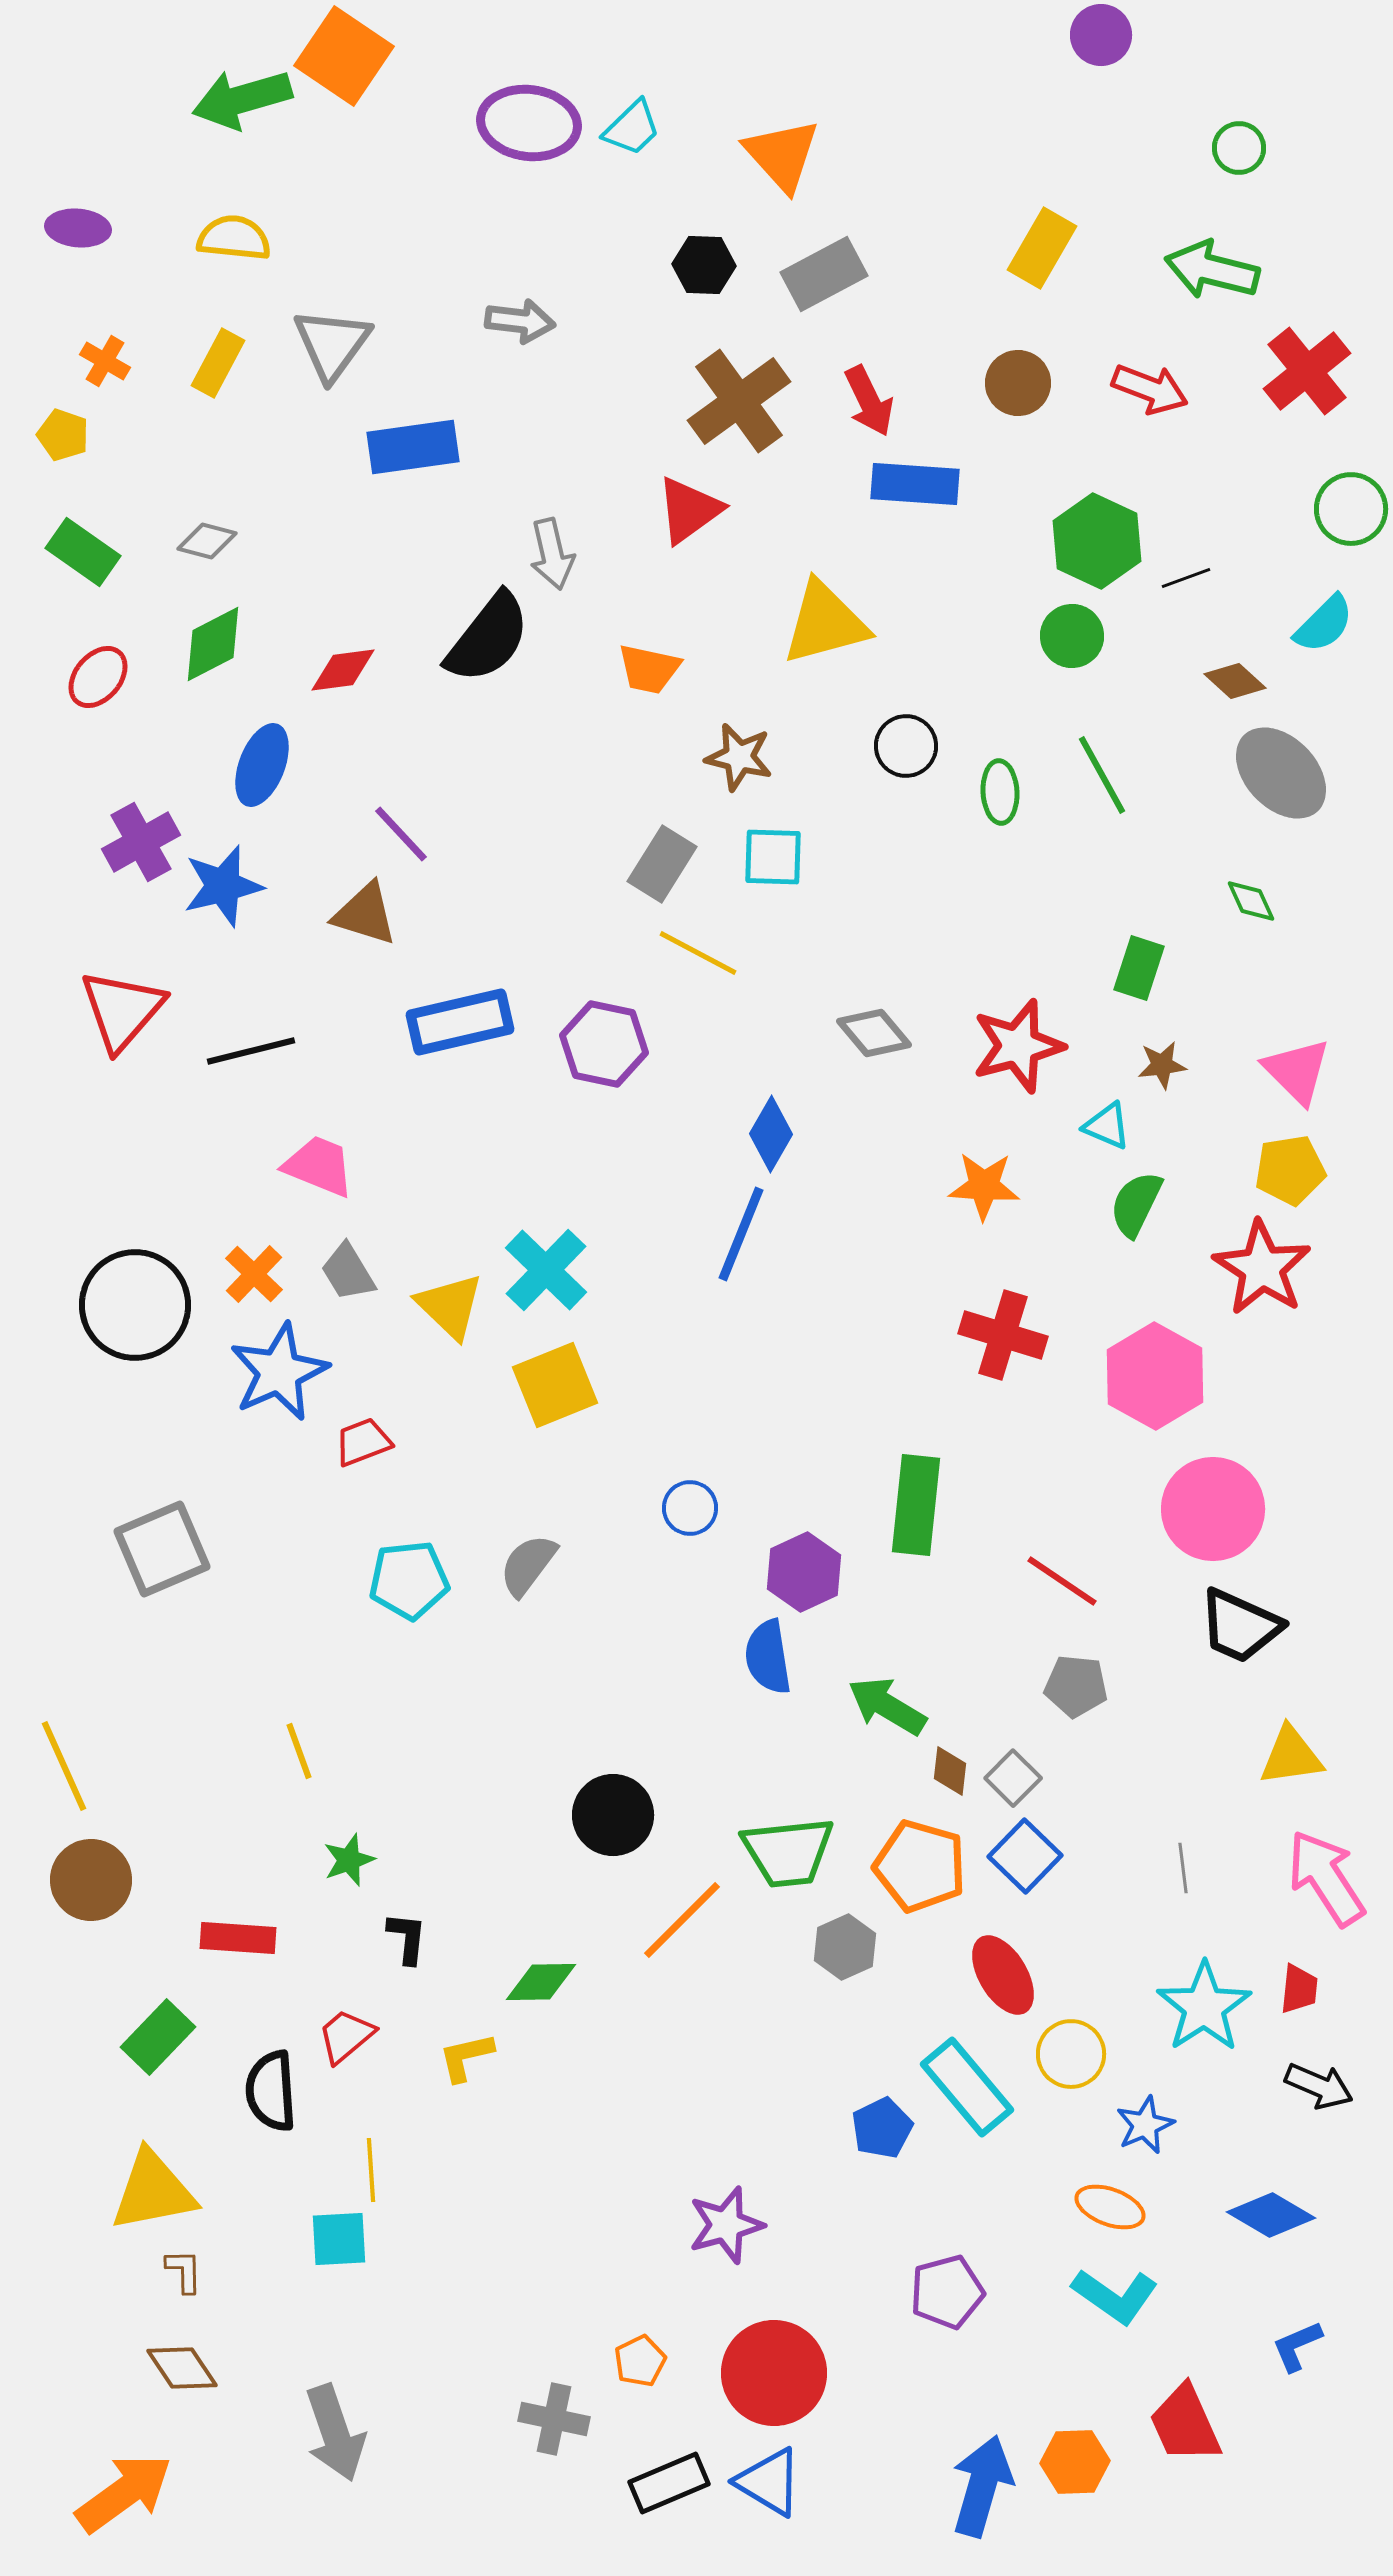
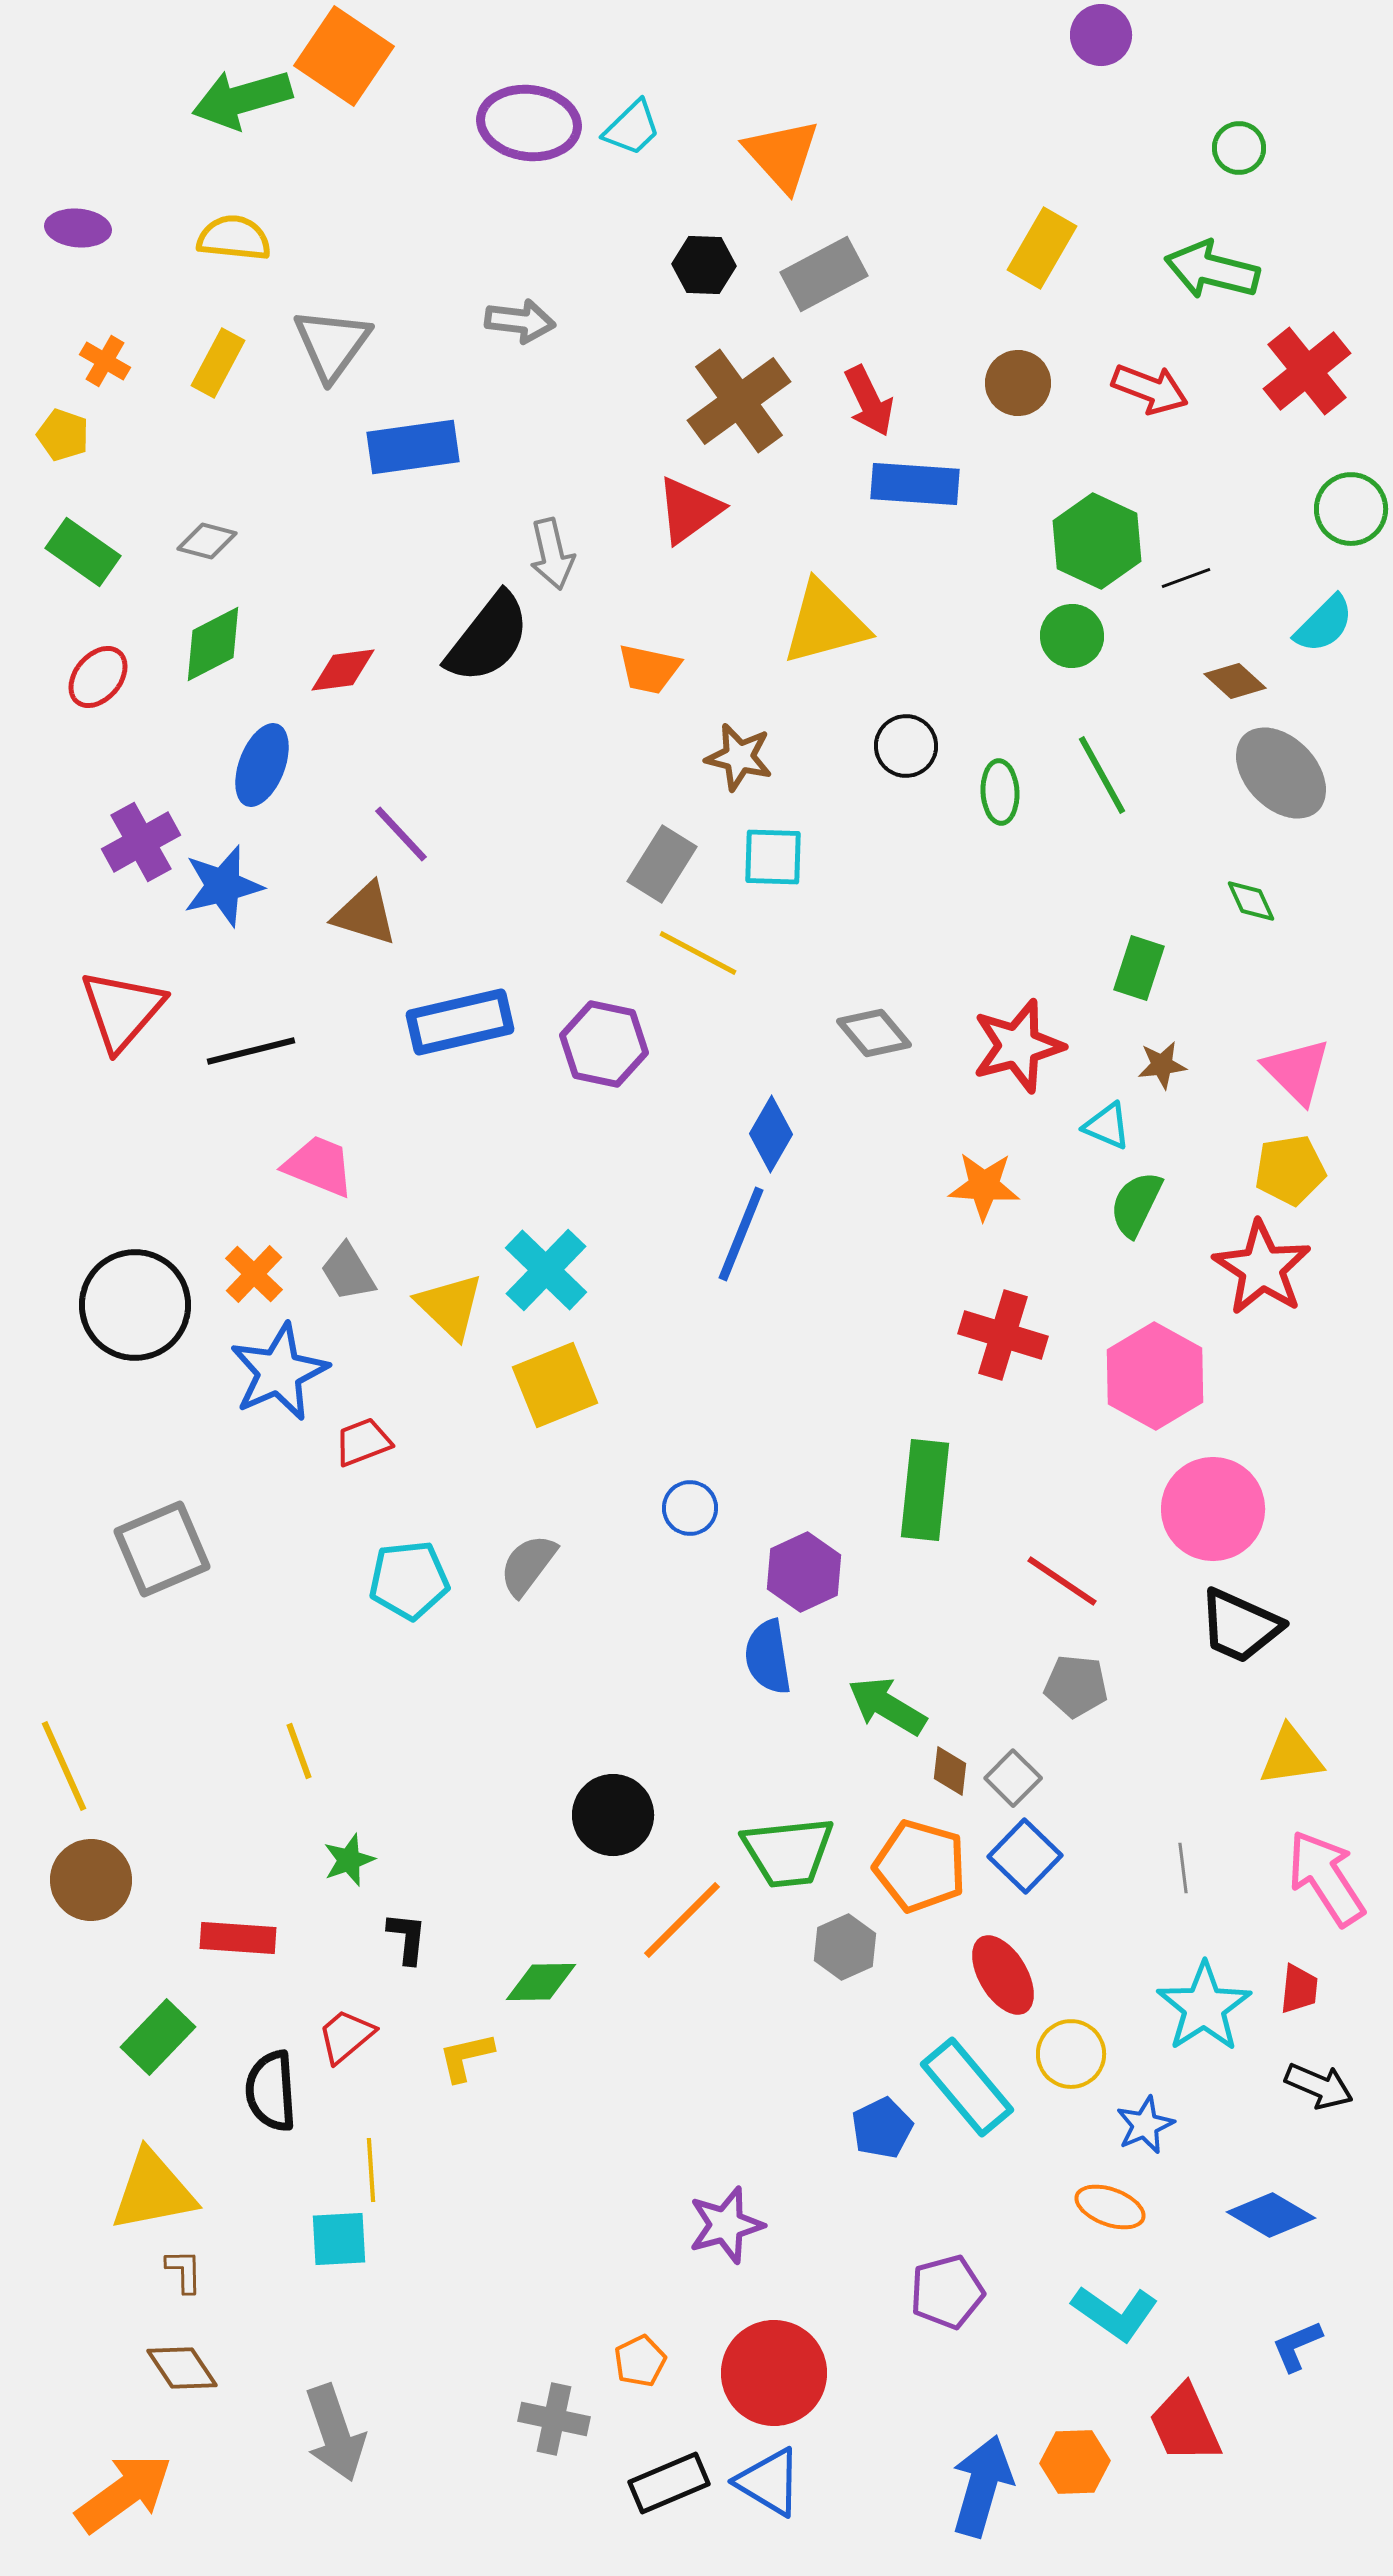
green rectangle at (916, 1505): moved 9 px right, 15 px up
cyan L-shape at (1115, 2296): moved 17 px down
